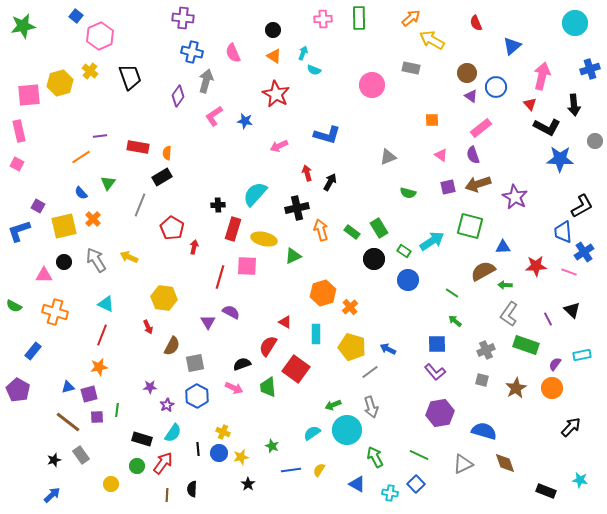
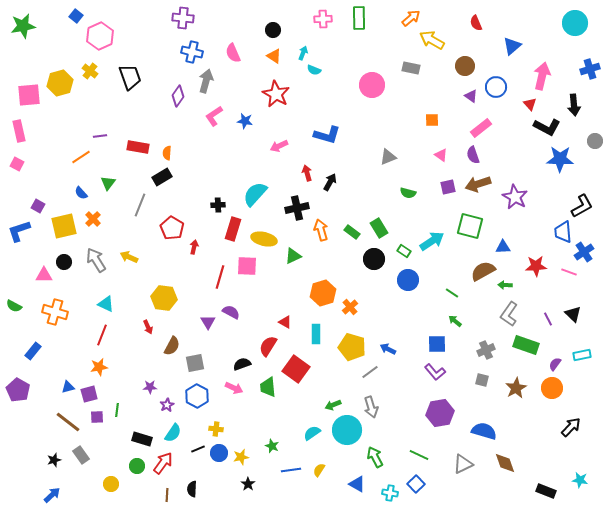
brown circle at (467, 73): moved 2 px left, 7 px up
black triangle at (572, 310): moved 1 px right, 4 px down
yellow cross at (223, 432): moved 7 px left, 3 px up; rotated 16 degrees counterclockwise
black line at (198, 449): rotated 72 degrees clockwise
